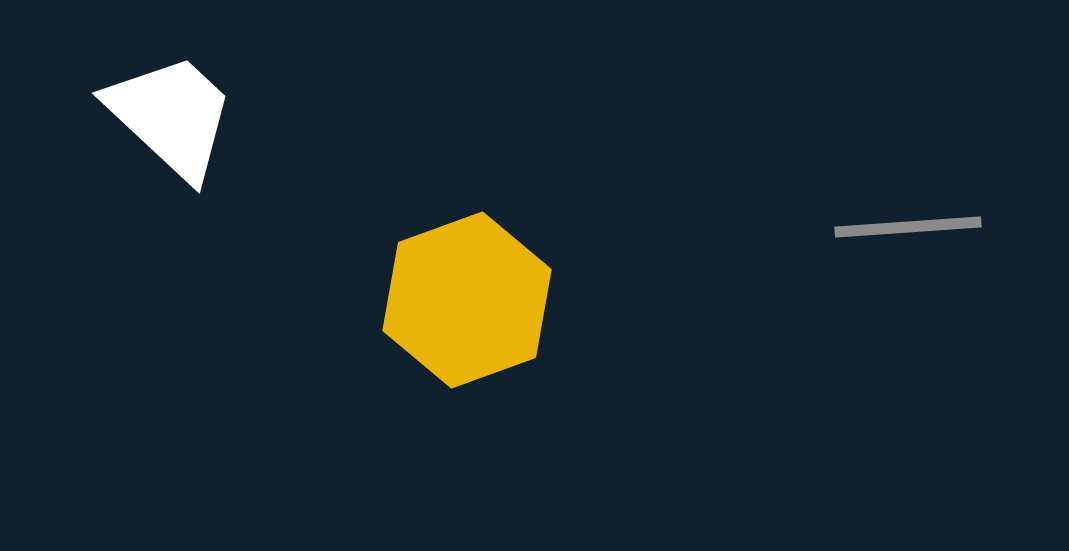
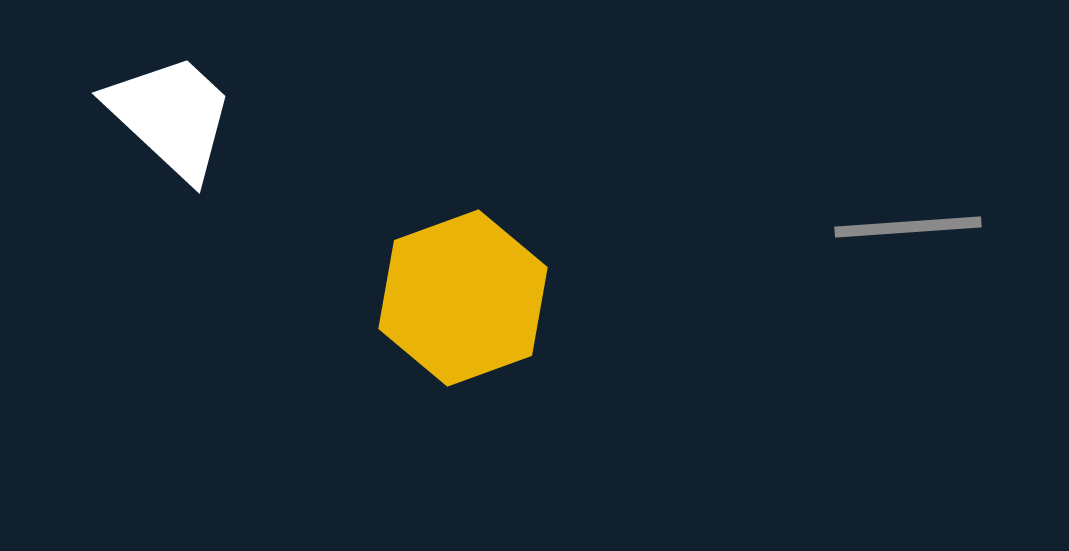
yellow hexagon: moved 4 px left, 2 px up
